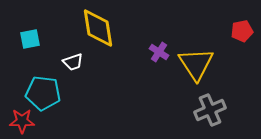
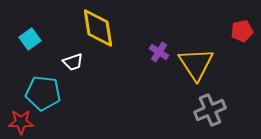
cyan square: rotated 25 degrees counterclockwise
red star: moved 1 px left, 1 px down
